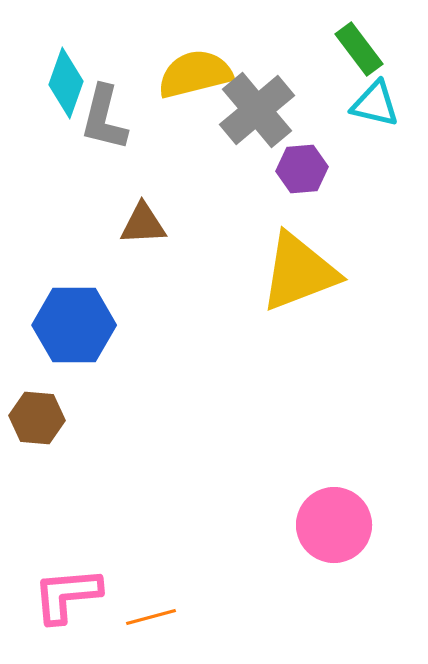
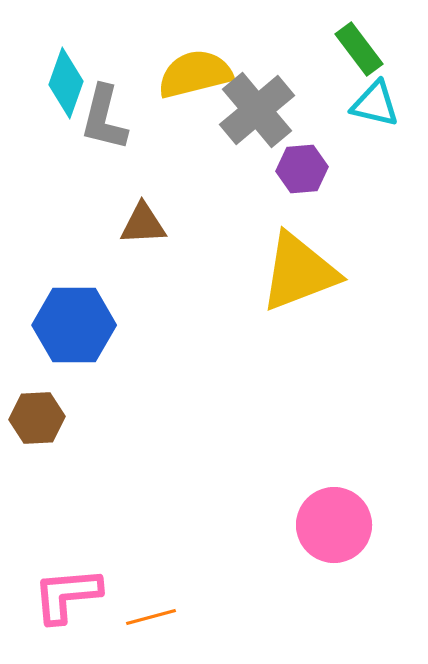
brown hexagon: rotated 8 degrees counterclockwise
